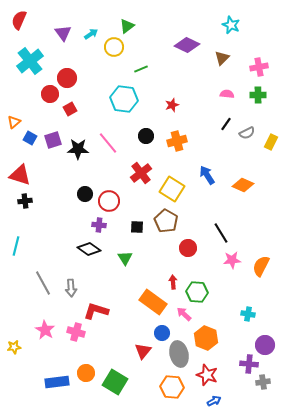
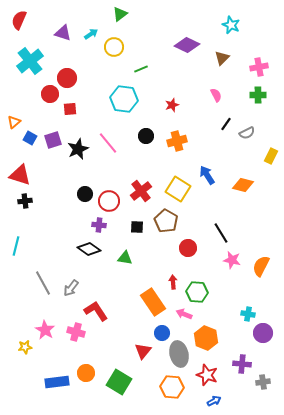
green triangle at (127, 26): moved 7 px left, 12 px up
purple triangle at (63, 33): rotated 36 degrees counterclockwise
pink semicircle at (227, 94): moved 11 px left, 1 px down; rotated 56 degrees clockwise
red square at (70, 109): rotated 24 degrees clockwise
yellow rectangle at (271, 142): moved 14 px down
black star at (78, 149): rotated 25 degrees counterclockwise
red cross at (141, 173): moved 18 px down
orange diamond at (243, 185): rotated 10 degrees counterclockwise
yellow square at (172, 189): moved 6 px right
green triangle at (125, 258): rotated 49 degrees counterclockwise
pink star at (232, 260): rotated 18 degrees clockwise
gray arrow at (71, 288): rotated 42 degrees clockwise
orange rectangle at (153, 302): rotated 20 degrees clockwise
red L-shape at (96, 311): rotated 40 degrees clockwise
pink arrow at (184, 314): rotated 21 degrees counterclockwise
purple circle at (265, 345): moved 2 px left, 12 px up
yellow star at (14, 347): moved 11 px right
purple cross at (249, 364): moved 7 px left
green square at (115, 382): moved 4 px right
